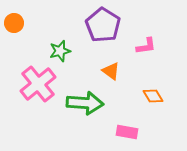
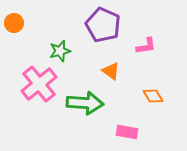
purple pentagon: rotated 8 degrees counterclockwise
pink cross: moved 1 px right
